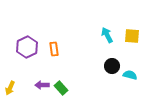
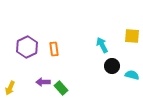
cyan arrow: moved 5 px left, 10 px down
cyan semicircle: moved 2 px right
purple arrow: moved 1 px right, 3 px up
